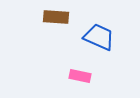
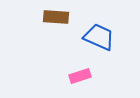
pink rectangle: rotated 30 degrees counterclockwise
